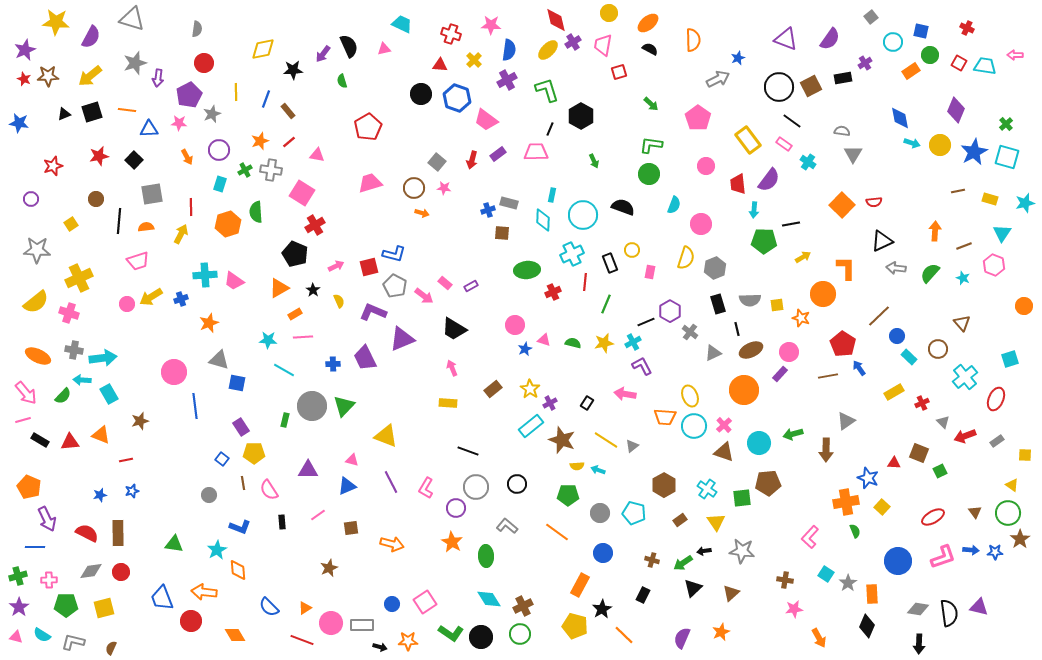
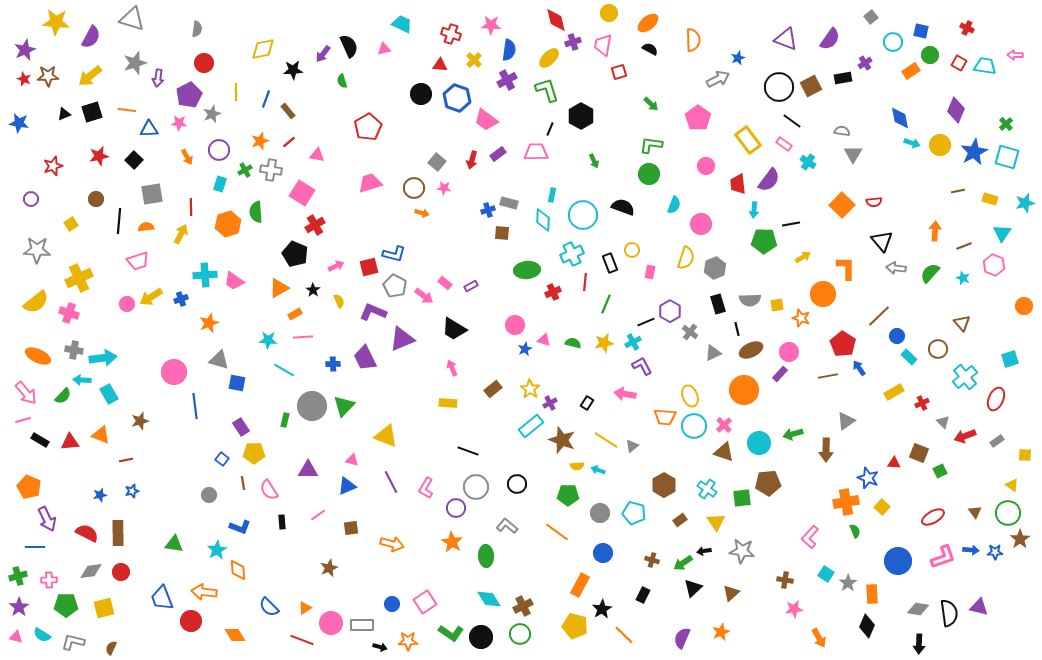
purple cross at (573, 42): rotated 14 degrees clockwise
yellow ellipse at (548, 50): moved 1 px right, 8 px down
black triangle at (882, 241): rotated 45 degrees counterclockwise
